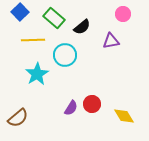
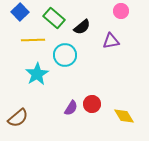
pink circle: moved 2 px left, 3 px up
